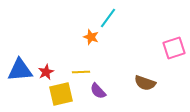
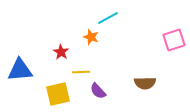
cyan line: rotated 25 degrees clockwise
pink square: moved 8 px up
red star: moved 15 px right, 20 px up; rotated 14 degrees counterclockwise
brown semicircle: rotated 20 degrees counterclockwise
yellow square: moved 3 px left
